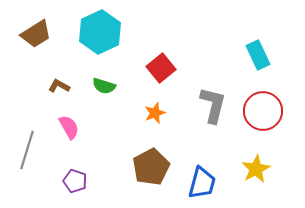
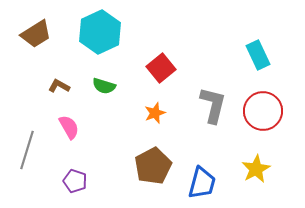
brown pentagon: moved 2 px right, 1 px up
